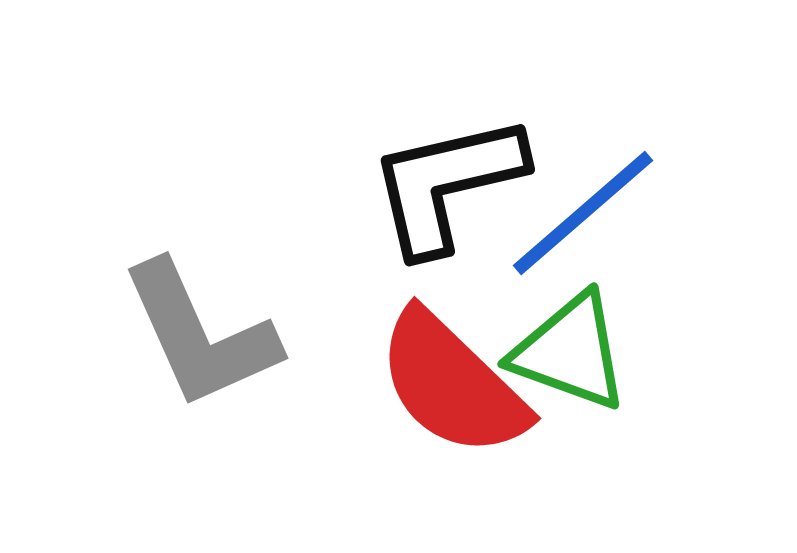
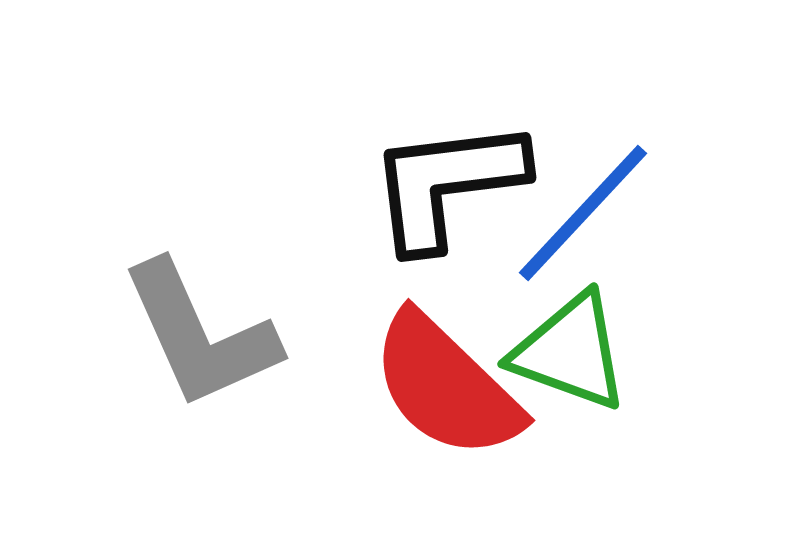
black L-shape: rotated 6 degrees clockwise
blue line: rotated 6 degrees counterclockwise
red semicircle: moved 6 px left, 2 px down
